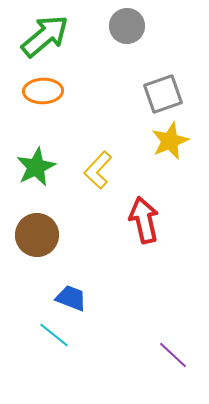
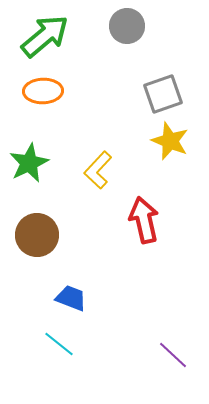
yellow star: rotated 27 degrees counterclockwise
green star: moved 7 px left, 4 px up
cyan line: moved 5 px right, 9 px down
